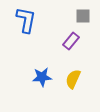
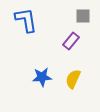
blue L-shape: rotated 20 degrees counterclockwise
